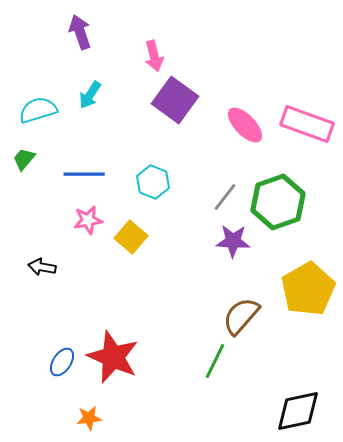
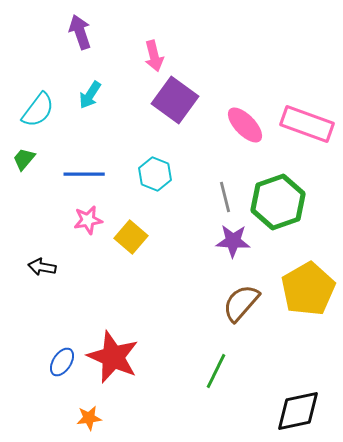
cyan semicircle: rotated 144 degrees clockwise
cyan hexagon: moved 2 px right, 8 px up
gray line: rotated 52 degrees counterclockwise
brown semicircle: moved 13 px up
green line: moved 1 px right, 10 px down
